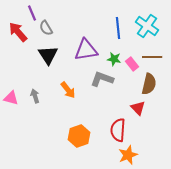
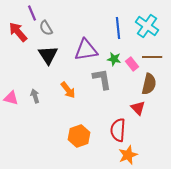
gray L-shape: rotated 60 degrees clockwise
